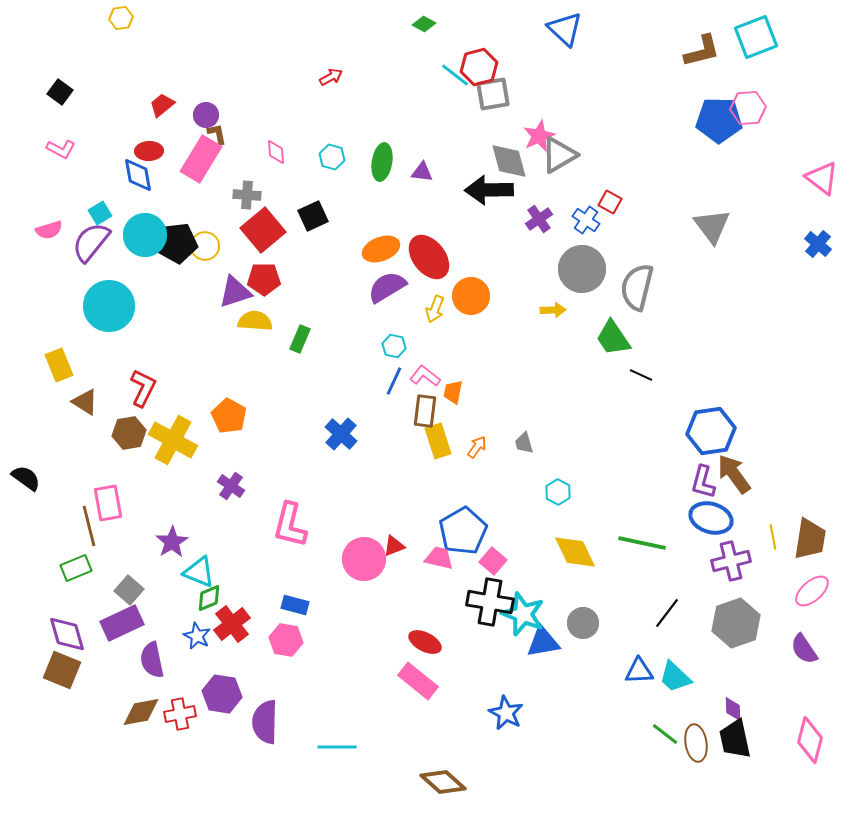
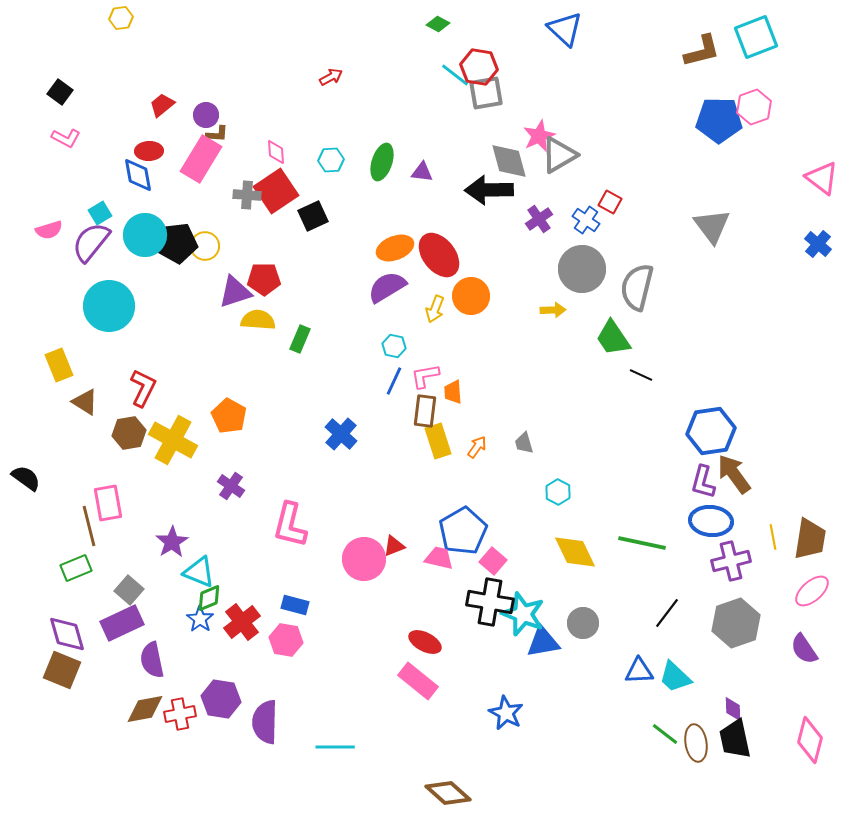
green diamond at (424, 24): moved 14 px right
red hexagon at (479, 67): rotated 24 degrees clockwise
gray square at (493, 94): moved 7 px left, 1 px up
pink hexagon at (748, 108): moved 6 px right, 1 px up; rotated 16 degrees counterclockwise
brown L-shape at (217, 134): rotated 105 degrees clockwise
pink L-shape at (61, 149): moved 5 px right, 11 px up
cyan hexagon at (332, 157): moved 1 px left, 3 px down; rotated 20 degrees counterclockwise
green ellipse at (382, 162): rotated 9 degrees clockwise
red square at (263, 230): moved 13 px right, 39 px up; rotated 6 degrees clockwise
orange ellipse at (381, 249): moved 14 px right, 1 px up
red ellipse at (429, 257): moved 10 px right, 2 px up
yellow semicircle at (255, 321): moved 3 px right, 1 px up
pink L-shape at (425, 376): rotated 48 degrees counterclockwise
orange trapezoid at (453, 392): rotated 15 degrees counterclockwise
blue ellipse at (711, 518): moved 3 px down; rotated 12 degrees counterclockwise
red cross at (232, 624): moved 10 px right, 2 px up
blue star at (197, 636): moved 3 px right, 17 px up; rotated 8 degrees clockwise
purple hexagon at (222, 694): moved 1 px left, 5 px down
brown diamond at (141, 712): moved 4 px right, 3 px up
cyan line at (337, 747): moved 2 px left
brown diamond at (443, 782): moved 5 px right, 11 px down
